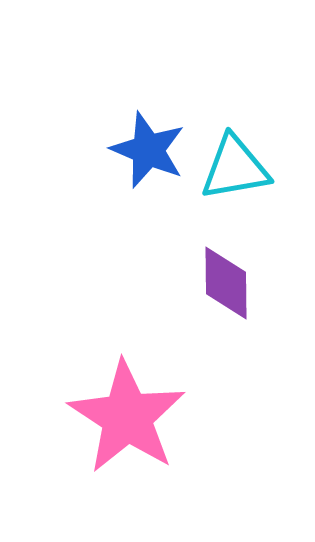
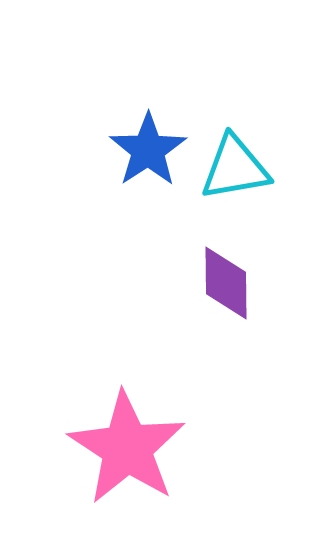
blue star: rotated 16 degrees clockwise
pink star: moved 31 px down
